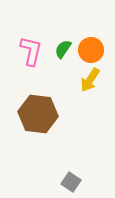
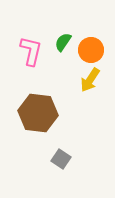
green semicircle: moved 7 px up
brown hexagon: moved 1 px up
gray square: moved 10 px left, 23 px up
